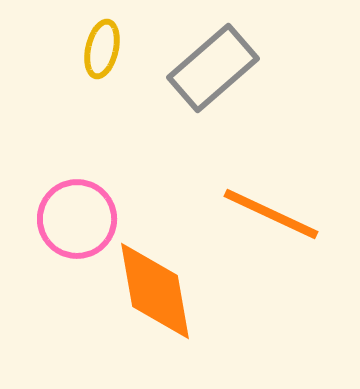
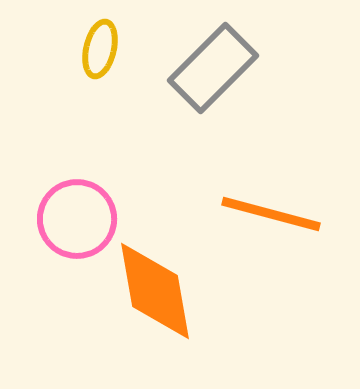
yellow ellipse: moved 2 px left
gray rectangle: rotated 4 degrees counterclockwise
orange line: rotated 10 degrees counterclockwise
